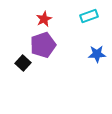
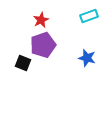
red star: moved 3 px left, 1 px down
blue star: moved 10 px left, 4 px down; rotated 18 degrees clockwise
black square: rotated 21 degrees counterclockwise
